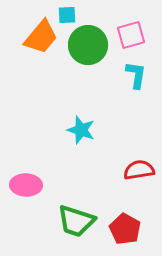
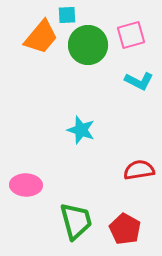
cyan L-shape: moved 3 px right, 6 px down; rotated 108 degrees clockwise
green trapezoid: rotated 123 degrees counterclockwise
